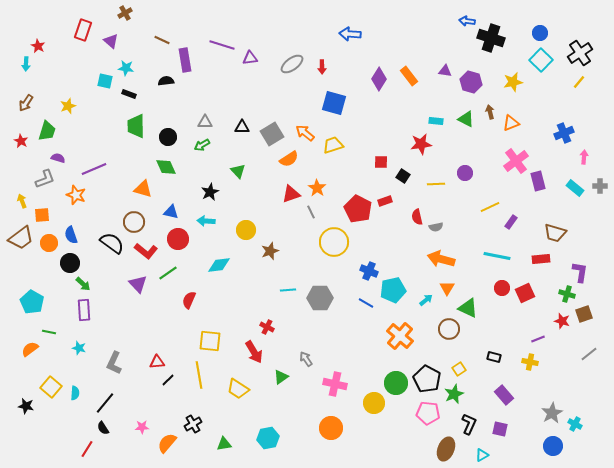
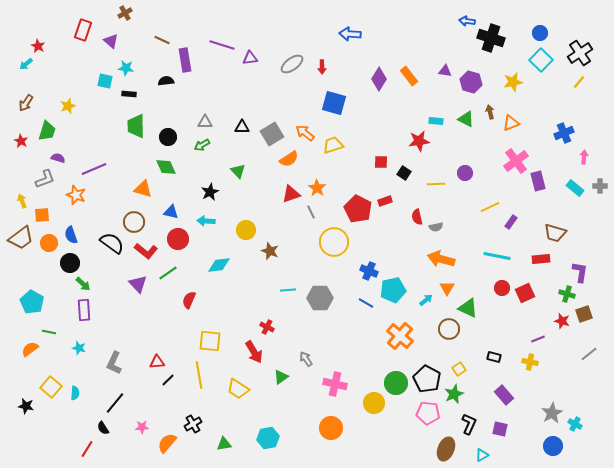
cyan arrow at (26, 64): rotated 48 degrees clockwise
black rectangle at (129, 94): rotated 16 degrees counterclockwise
red star at (421, 144): moved 2 px left, 3 px up
black square at (403, 176): moved 1 px right, 3 px up
brown star at (270, 251): rotated 30 degrees counterclockwise
black line at (105, 403): moved 10 px right
